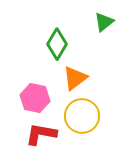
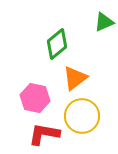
green triangle: rotated 15 degrees clockwise
green diamond: rotated 20 degrees clockwise
red L-shape: moved 3 px right
